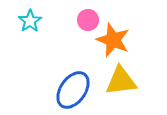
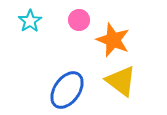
pink circle: moved 9 px left
yellow triangle: rotated 44 degrees clockwise
blue ellipse: moved 6 px left
